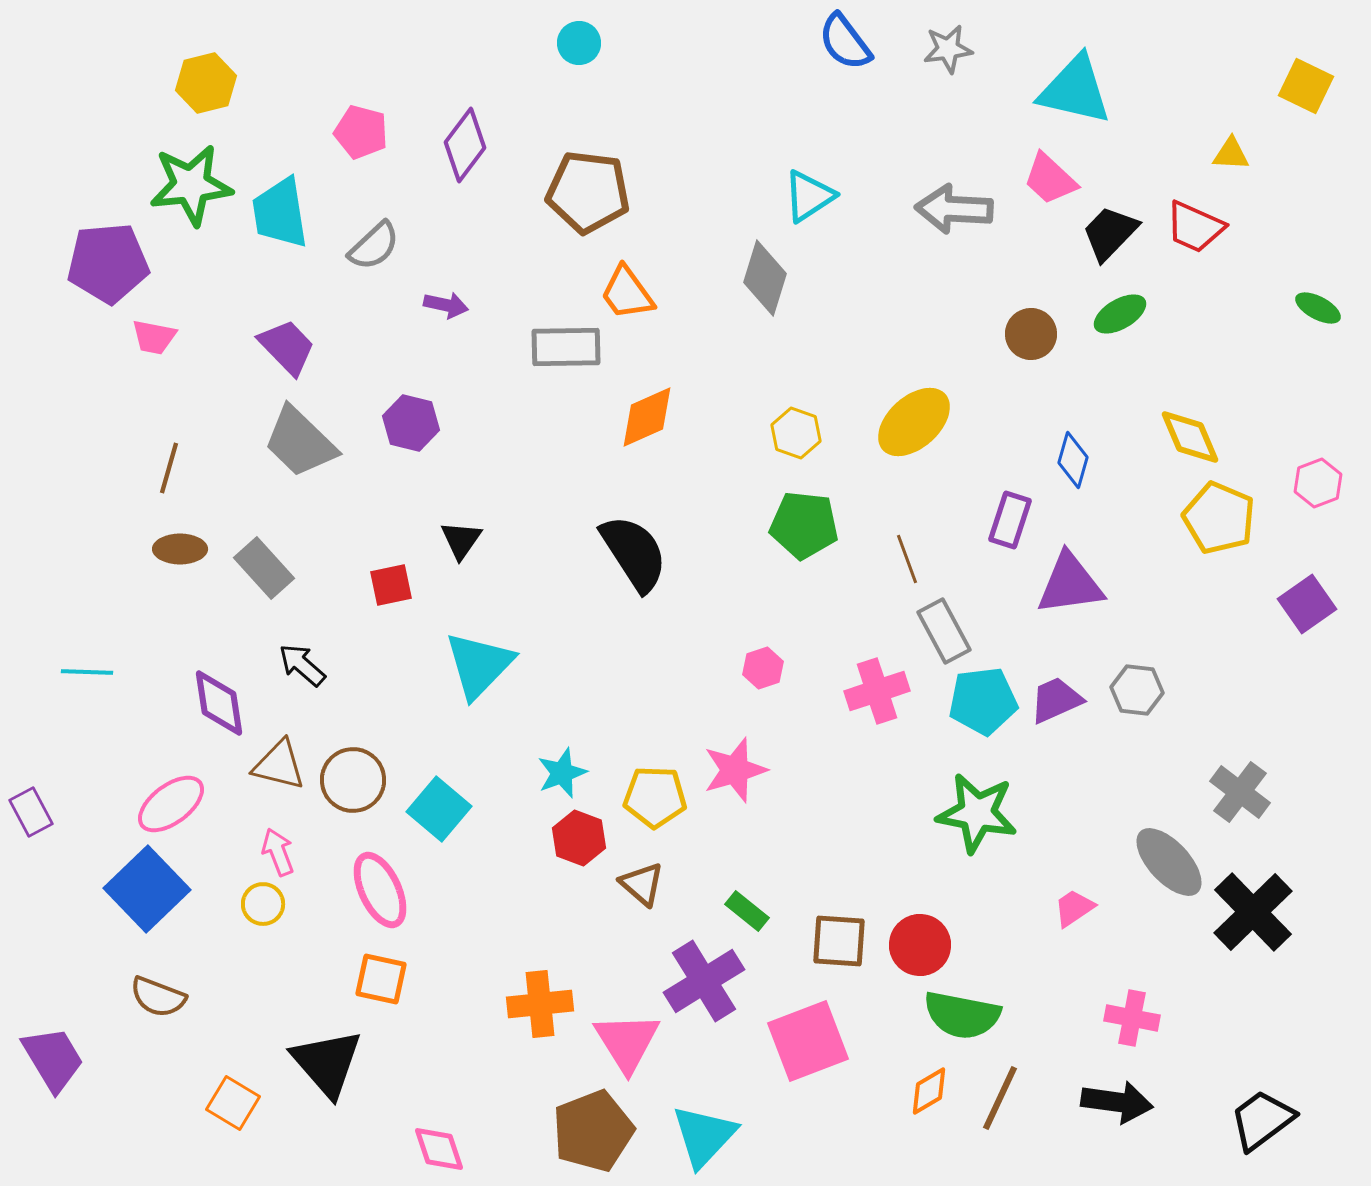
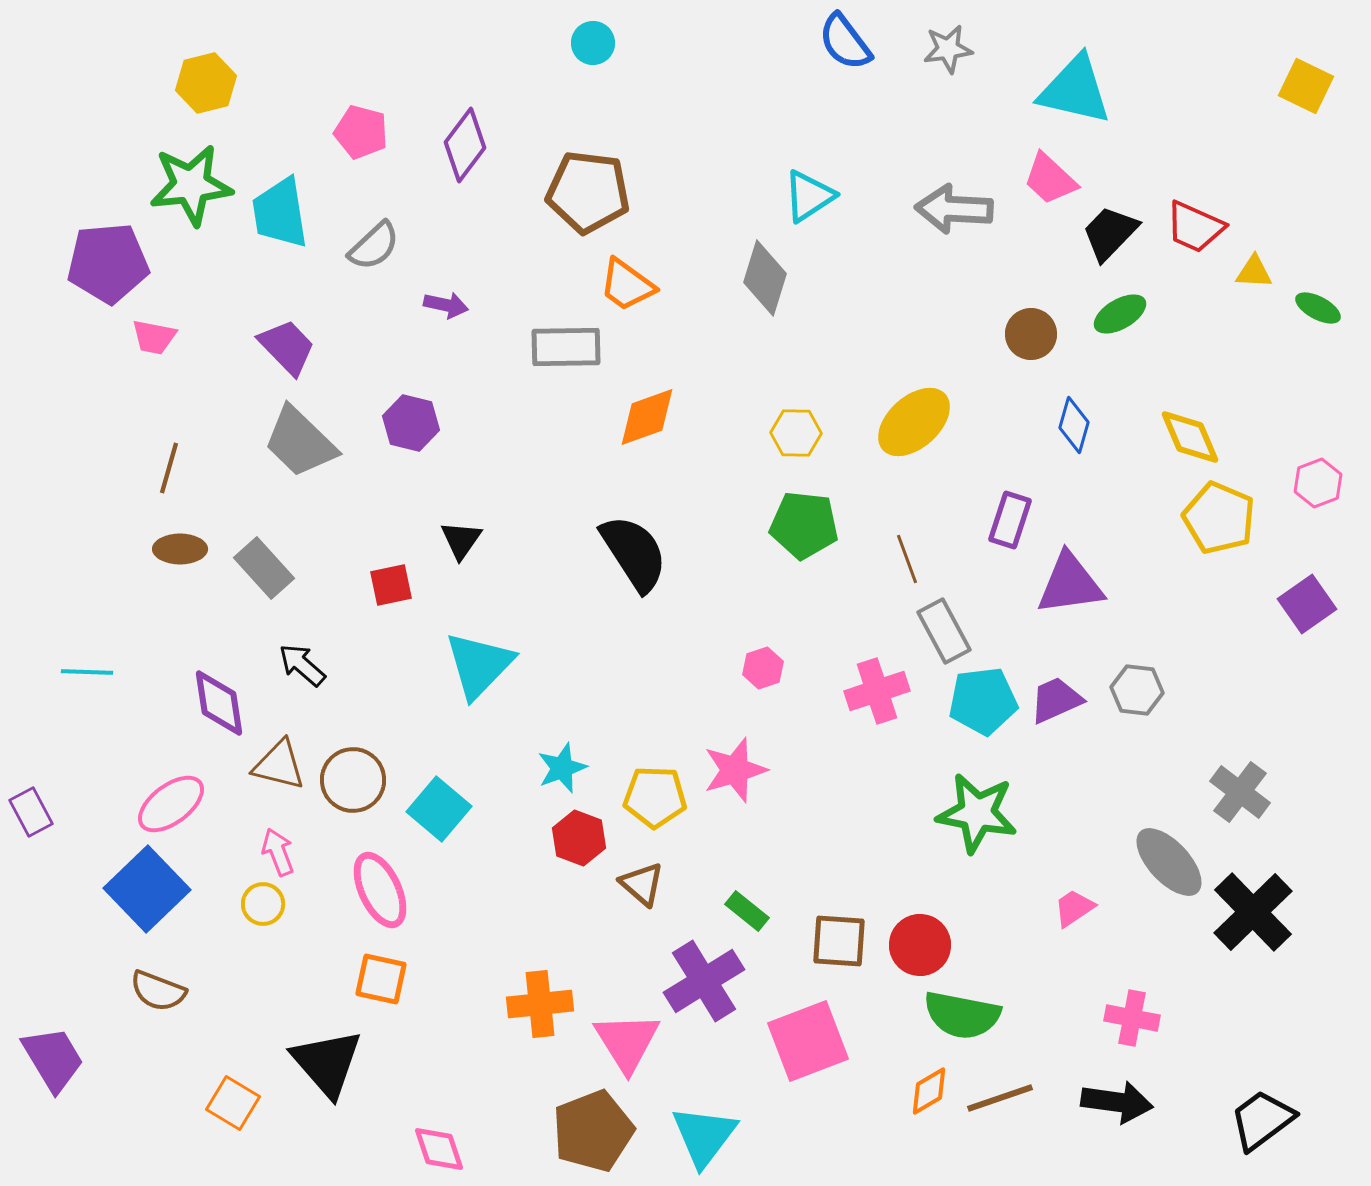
cyan circle at (579, 43): moved 14 px right
yellow triangle at (1231, 154): moved 23 px right, 118 px down
orange trapezoid at (627, 293): moved 8 px up; rotated 18 degrees counterclockwise
orange diamond at (647, 417): rotated 4 degrees clockwise
yellow hexagon at (796, 433): rotated 18 degrees counterclockwise
blue diamond at (1073, 460): moved 1 px right, 35 px up
cyan star at (562, 773): moved 5 px up
brown semicircle at (158, 997): moved 6 px up
brown line at (1000, 1098): rotated 46 degrees clockwise
cyan triangle at (704, 1136): rotated 6 degrees counterclockwise
